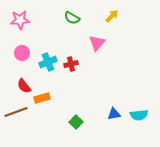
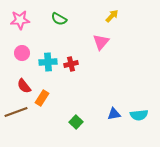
green semicircle: moved 13 px left, 1 px down
pink triangle: moved 4 px right, 1 px up
cyan cross: rotated 18 degrees clockwise
orange rectangle: rotated 42 degrees counterclockwise
